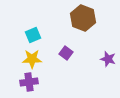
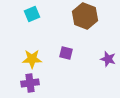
brown hexagon: moved 2 px right, 2 px up
cyan square: moved 1 px left, 21 px up
purple square: rotated 24 degrees counterclockwise
purple cross: moved 1 px right, 1 px down
